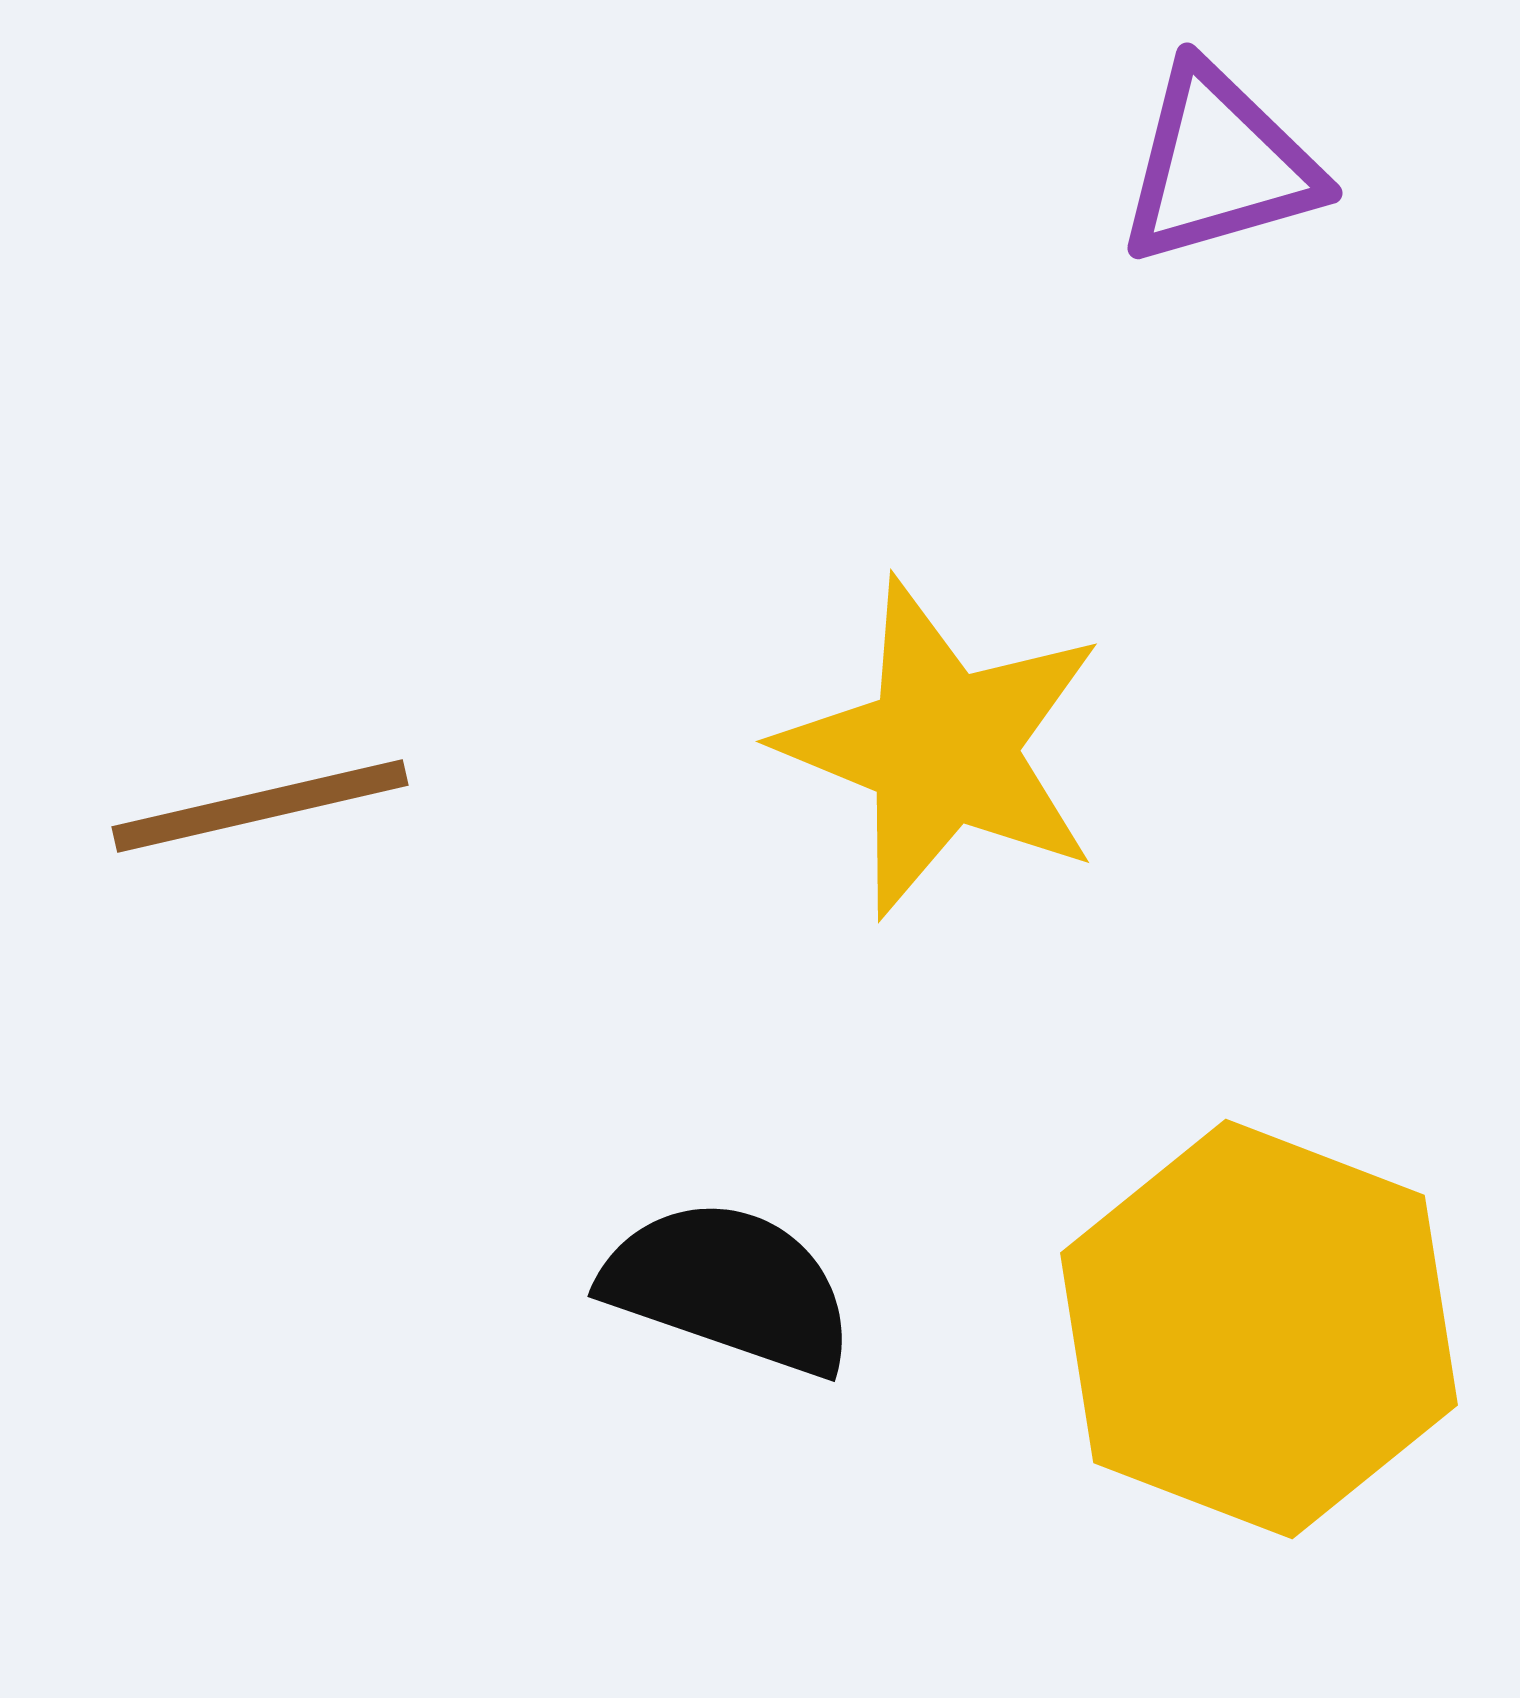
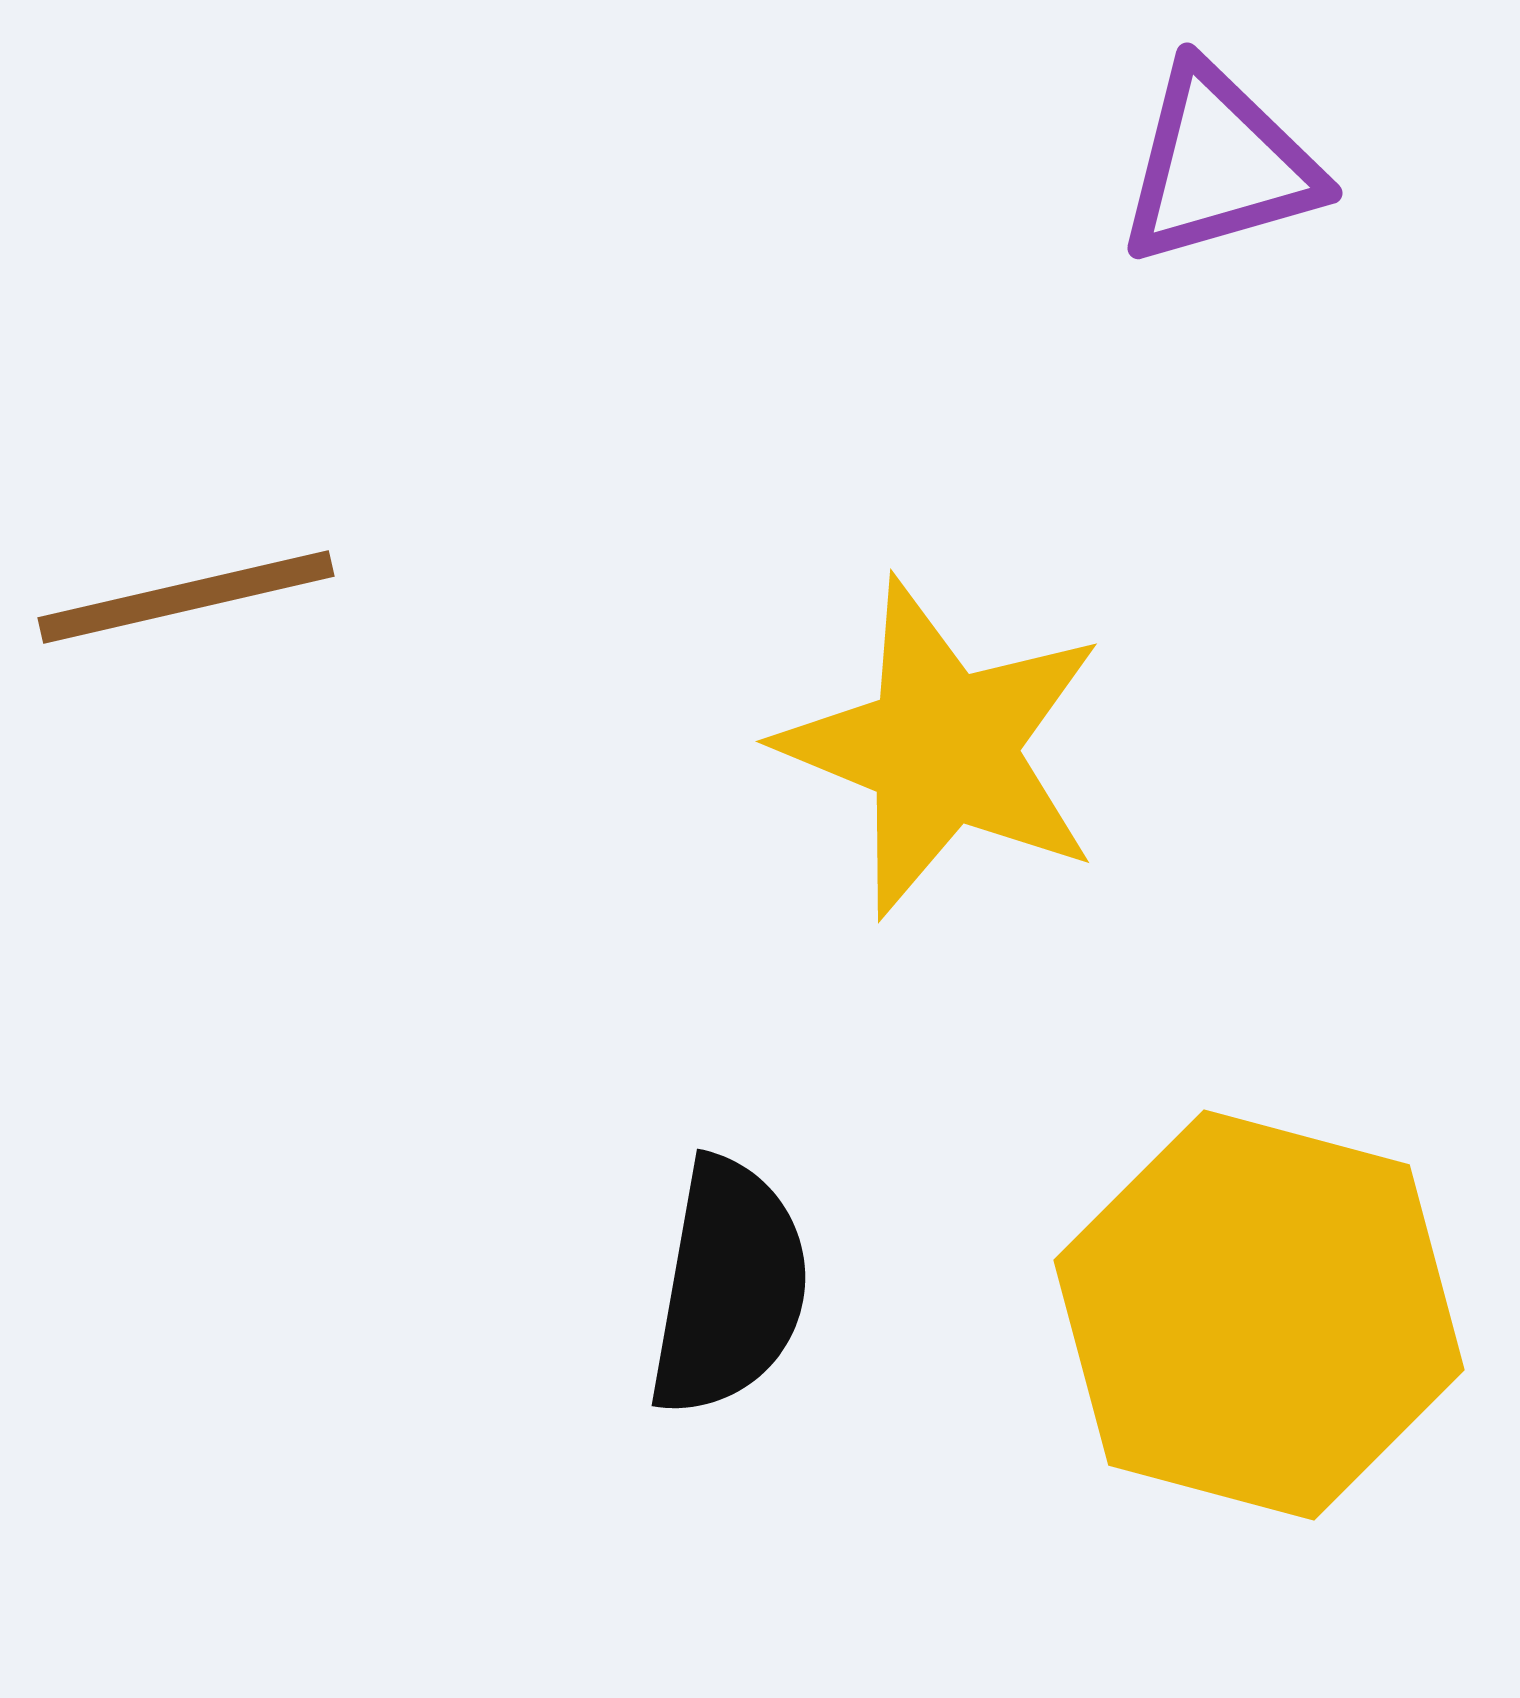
brown line: moved 74 px left, 209 px up
black semicircle: rotated 81 degrees clockwise
yellow hexagon: moved 14 px up; rotated 6 degrees counterclockwise
